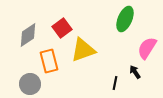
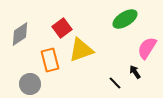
green ellipse: rotated 35 degrees clockwise
gray diamond: moved 8 px left, 1 px up
yellow triangle: moved 2 px left
orange rectangle: moved 1 px right, 1 px up
black line: rotated 56 degrees counterclockwise
